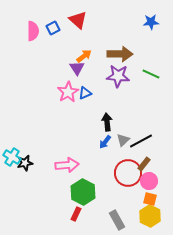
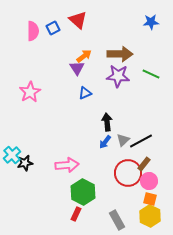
pink star: moved 38 px left
cyan cross: moved 2 px up; rotated 18 degrees clockwise
